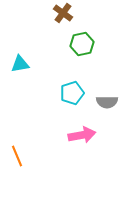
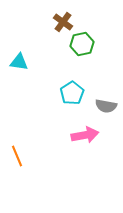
brown cross: moved 9 px down
cyan triangle: moved 1 px left, 2 px up; rotated 18 degrees clockwise
cyan pentagon: rotated 15 degrees counterclockwise
gray semicircle: moved 1 px left, 4 px down; rotated 10 degrees clockwise
pink arrow: moved 3 px right
